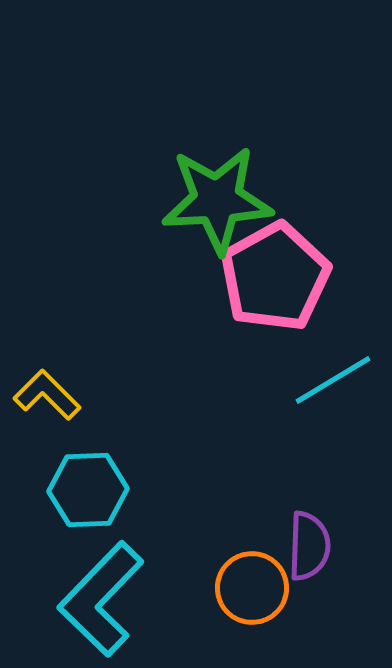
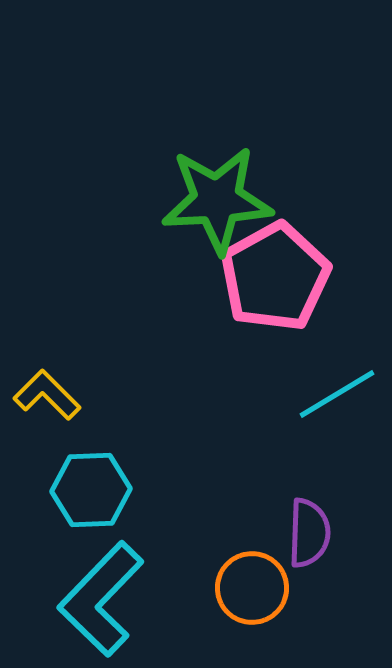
cyan line: moved 4 px right, 14 px down
cyan hexagon: moved 3 px right
purple semicircle: moved 13 px up
